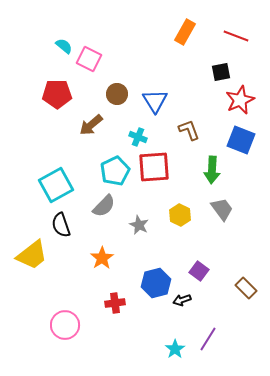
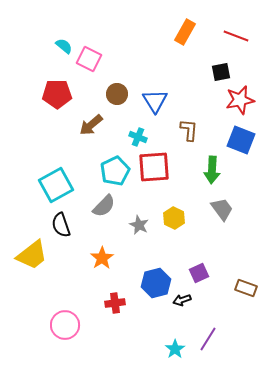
red star: rotated 12 degrees clockwise
brown L-shape: rotated 25 degrees clockwise
yellow hexagon: moved 6 px left, 3 px down
purple square: moved 2 px down; rotated 30 degrees clockwise
brown rectangle: rotated 25 degrees counterclockwise
